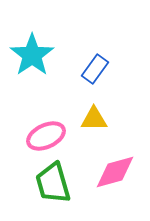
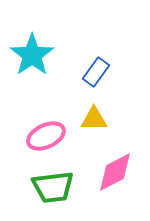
blue rectangle: moved 1 px right, 3 px down
pink diamond: rotated 12 degrees counterclockwise
green trapezoid: moved 4 px down; rotated 81 degrees counterclockwise
